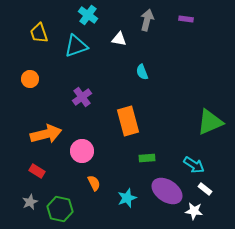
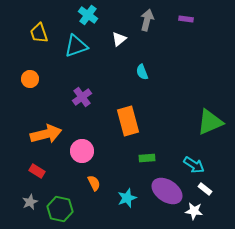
white triangle: rotated 49 degrees counterclockwise
